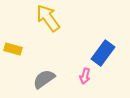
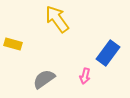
yellow arrow: moved 9 px right, 1 px down
yellow rectangle: moved 5 px up
blue rectangle: moved 5 px right
